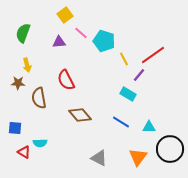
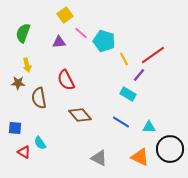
cyan semicircle: rotated 56 degrees clockwise
orange triangle: moved 2 px right; rotated 42 degrees counterclockwise
